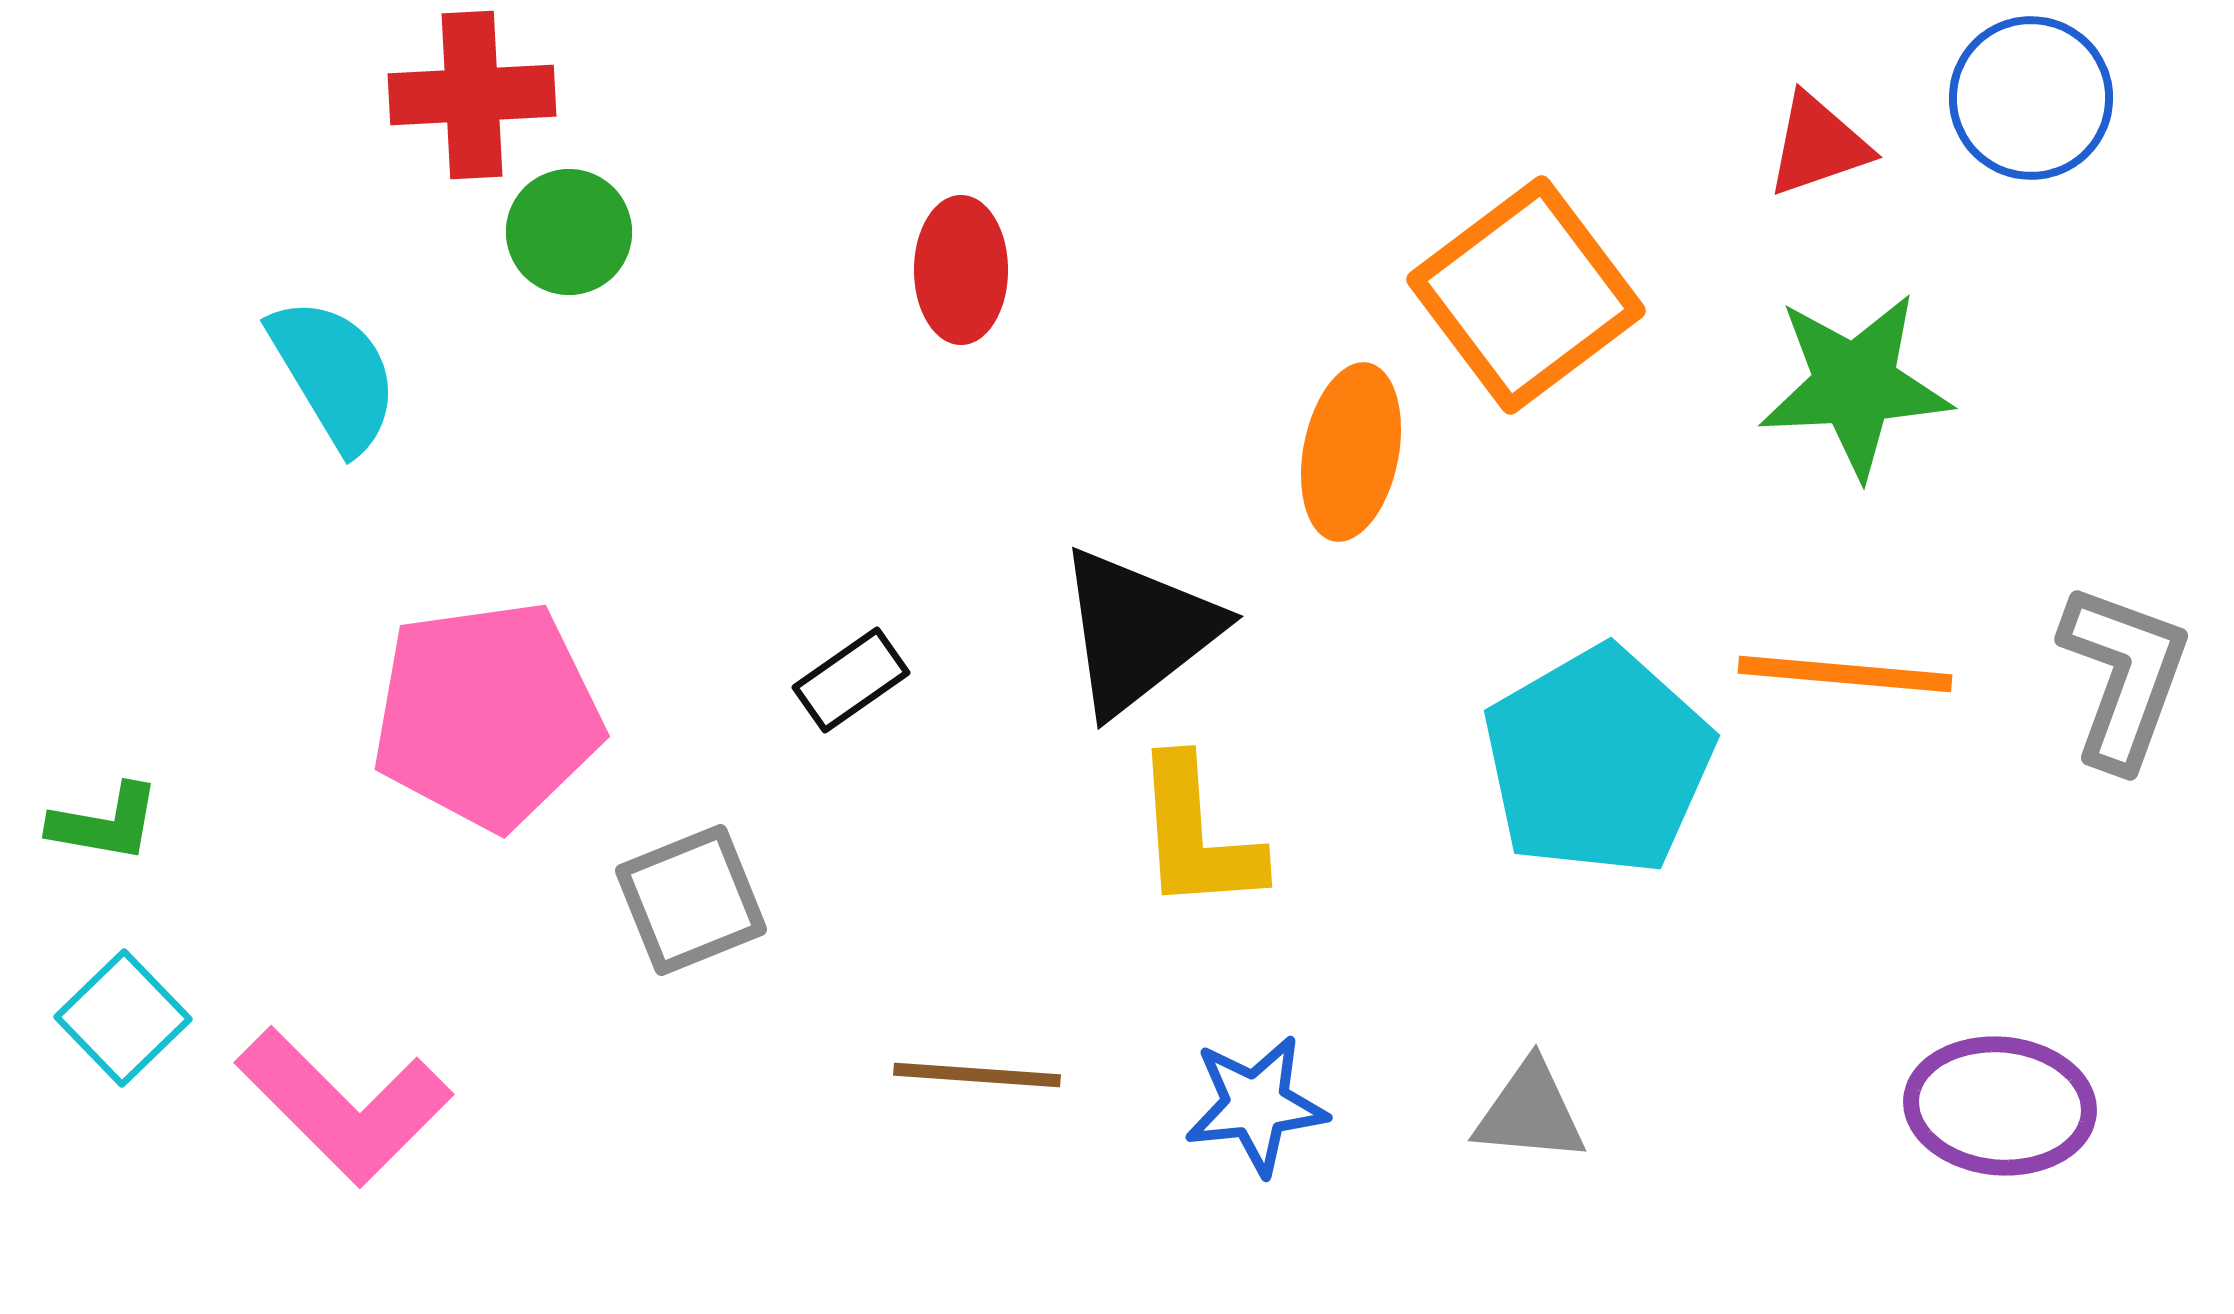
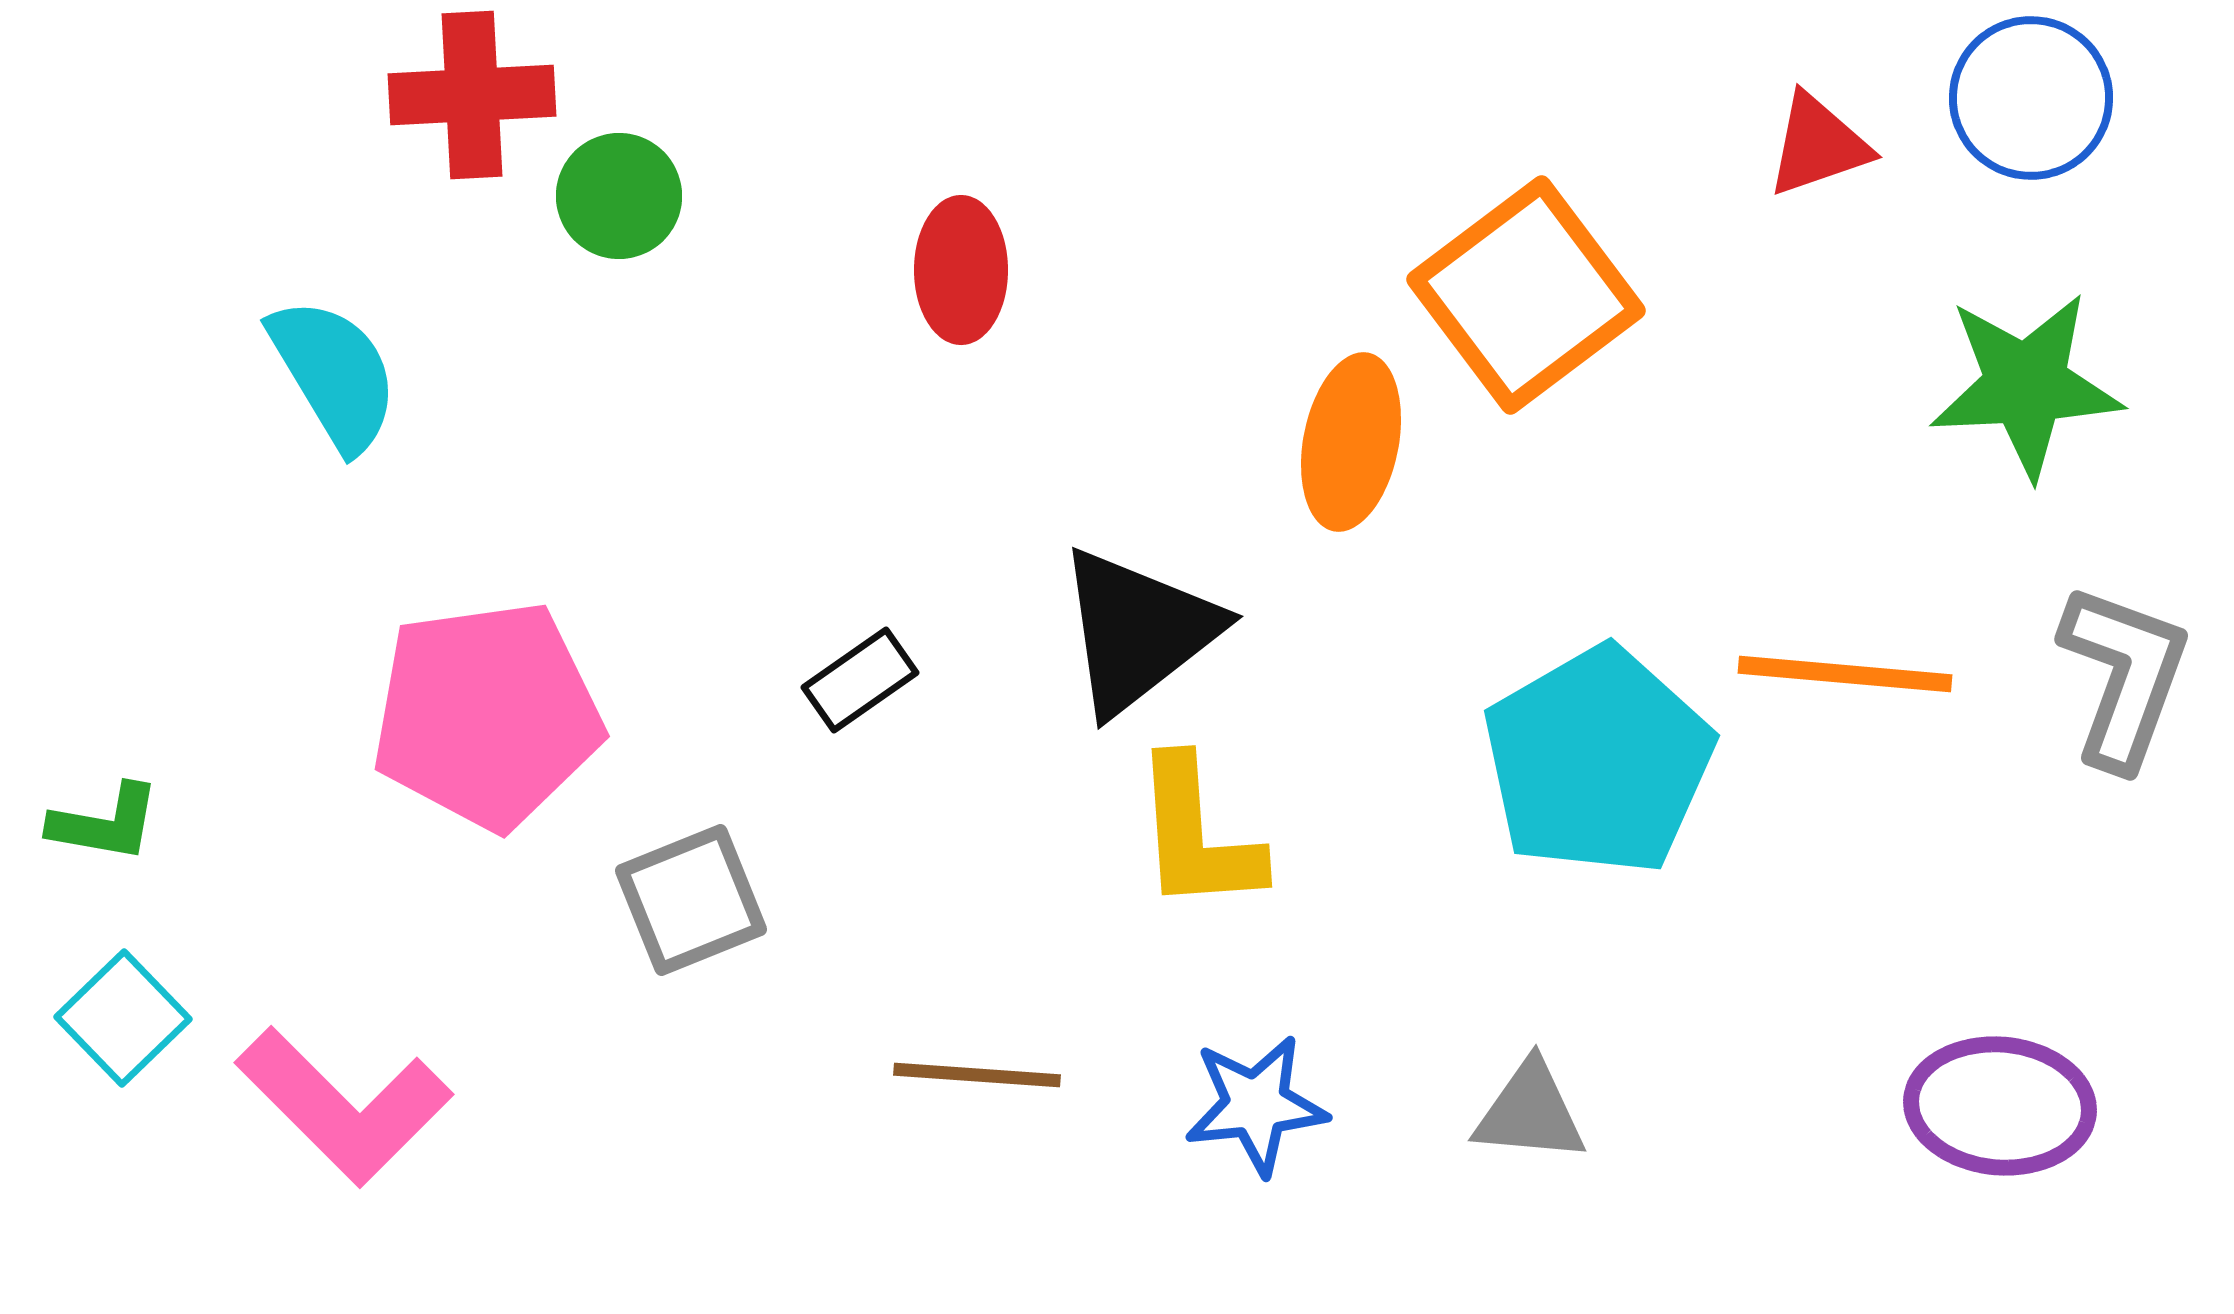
green circle: moved 50 px right, 36 px up
green star: moved 171 px right
orange ellipse: moved 10 px up
black rectangle: moved 9 px right
